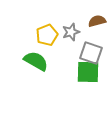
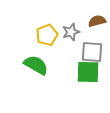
gray square: moved 1 px right, 1 px up; rotated 15 degrees counterclockwise
green semicircle: moved 4 px down
